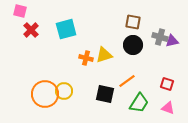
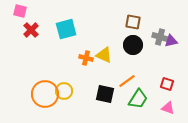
purple triangle: moved 1 px left
yellow triangle: rotated 42 degrees clockwise
green trapezoid: moved 1 px left, 4 px up
